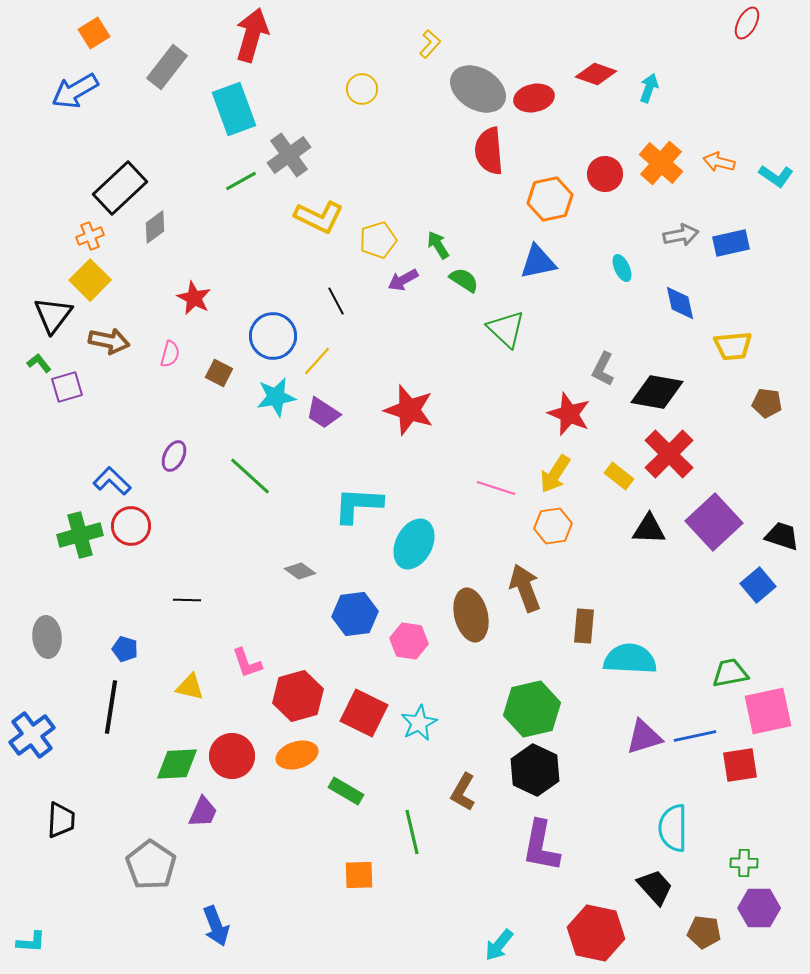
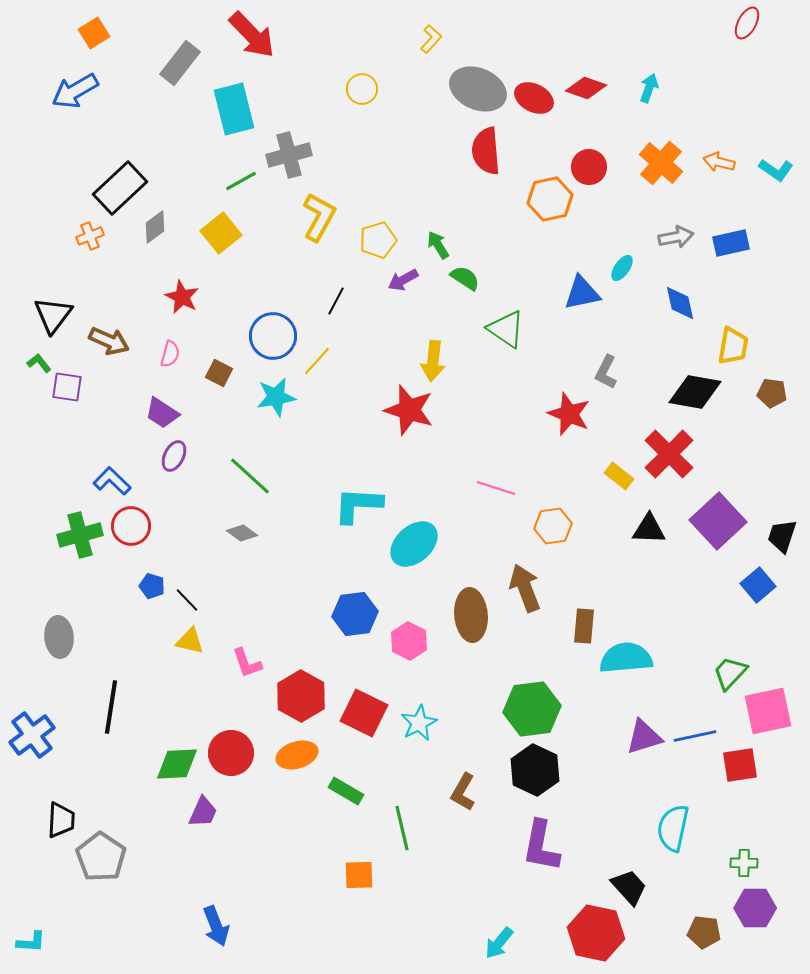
red arrow at (252, 35): rotated 120 degrees clockwise
yellow L-shape at (430, 44): moved 1 px right, 5 px up
gray rectangle at (167, 67): moved 13 px right, 4 px up
red diamond at (596, 74): moved 10 px left, 14 px down
gray ellipse at (478, 89): rotated 8 degrees counterclockwise
red ellipse at (534, 98): rotated 39 degrees clockwise
cyan rectangle at (234, 109): rotated 6 degrees clockwise
red semicircle at (489, 151): moved 3 px left
gray cross at (289, 155): rotated 21 degrees clockwise
red circle at (605, 174): moved 16 px left, 7 px up
cyan L-shape at (776, 176): moved 6 px up
yellow L-shape at (319, 217): rotated 87 degrees counterclockwise
gray arrow at (681, 235): moved 5 px left, 2 px down
blue triangle at (538, 262): moved 44 px right, 31 px down
cyan ellipse at (622, 268): rotated 60 degrees clockwise
yellow square at (90, 280): moved 131 px right, 47 px up; rotated 6 degrees clockwise
green semicircle at (464, 280): moved 1 px right, 2 px up
red star at (194, 298): moved 12 px left, 1 px up
black line at (336, 301): rotated 56 degrees clockwise
green triangle at (506, 329): rotated 9 degrees counterclockwise
brown arrow at (109, 341): rotated 12 degrees clockwise
yellow trapezoid at (733, 346): rotated 75 degrees counterclockwise
gray L-shape at (603, 369): moved 3 px right, 3 px down
purple square at (67, 387): rotated 24 degrees clockwise
black diamond at (657, 392): moved 38 px right
brown pentagon at (767, 403): moved 5 px right, 10 px up
purple trapezoid at (323, 413): moved 161 px left
yellow arrow at (555, 474): moved 122 px left, 113 px up; rotated 27 degrees counterclockwise
purple square at (714, 522): moved 4 px right, 1 px up
black trapezoid at (782, 536): rotated 90 degrees counterclockwise
cyan ellipse at (414, 544): rotated 21 degrees clockwise
gray diamond at (300, 571): moved 58 px left, 38 px up
black line at (187, 600): rotated 44 degrees clockwise
brown ellipse at (471, 615): rotated 9 degrees clockwise
gray ellipse at (47, 637): moved 12 px right
pink hexagon at (409, 641): rotated 18 degrees clockwise
blue pentagon at (125, 649): moved 27 px right, 63 px up
cyan semicircle at (630, 659): moved 4 px left, 1 px up; rotated 8 degrees counterclockwise
green trapezoid at (730, 673): rotated 36 degrees counterclockwise
yellow triangle at (190, 687): moved 46 px up
red hexagon at (298, 696): moved 3 px right; rotated 15 degrees counterclockwise
green hexagon at (532, 709): rotated 6 degrees clockwise
red circle at (232, 756): moved 1 px left, 3 px up
cyan semicircle at (673, 828): rotated 12 degrees clockwise
green line at (412, 832): moved 10 px left, 4 px up
gray pentagon at (151, 865): moved 50 px left, 8 px up
black trapezoid at (655, 887): moved 26 px left
purple hexagon at (759, 908): moved 4 px left
cyan arrow at (499, 945): moved 2 px up
